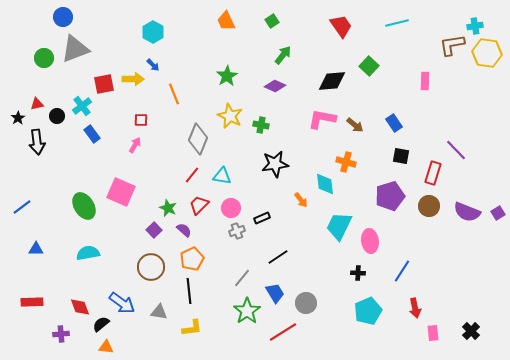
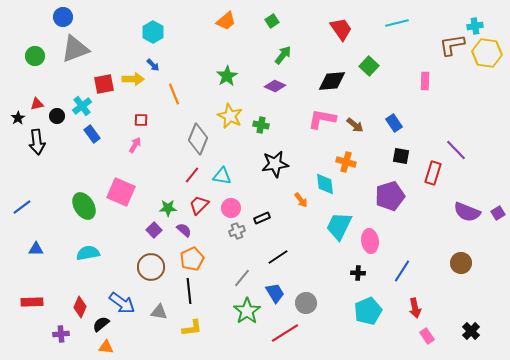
orange trapezoid at (226, 21): rotated 105 degrees counterclockwise
red trapezoid at (341, 26): moved 3 px down
green circle at (44, 58): moved 9 px left, 2 px up
brown circle at (429, 206): moved 32 px right, 57 px down
green star at (168, 208): rotated 24 degrees counterclockwise
red diamond at (80, 307): rotated 45 degrees clockwise
red line at (283, 332): moved 2 px right, 1 px down
pink rectangle at (433, 333): moved 6 px left, 3 px down; rotated 28 degrees counterclockwise
